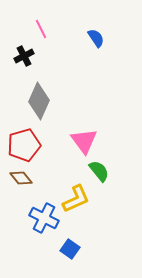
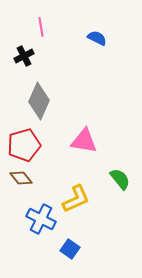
pink line: moved 2 px up; rotated 18 degrees clockwise
blue semicircle: moved 1 px right; rotated 30 degrees counterclockwise
pink triangle: rotated 44 degrees counterclockwise
green semicircle: moved 21 px right, 8 px down
blue cross: moved 3 px left, 1 px down
